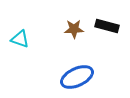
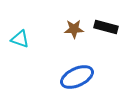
black rectangle: moved 1 px left, 1 px down
